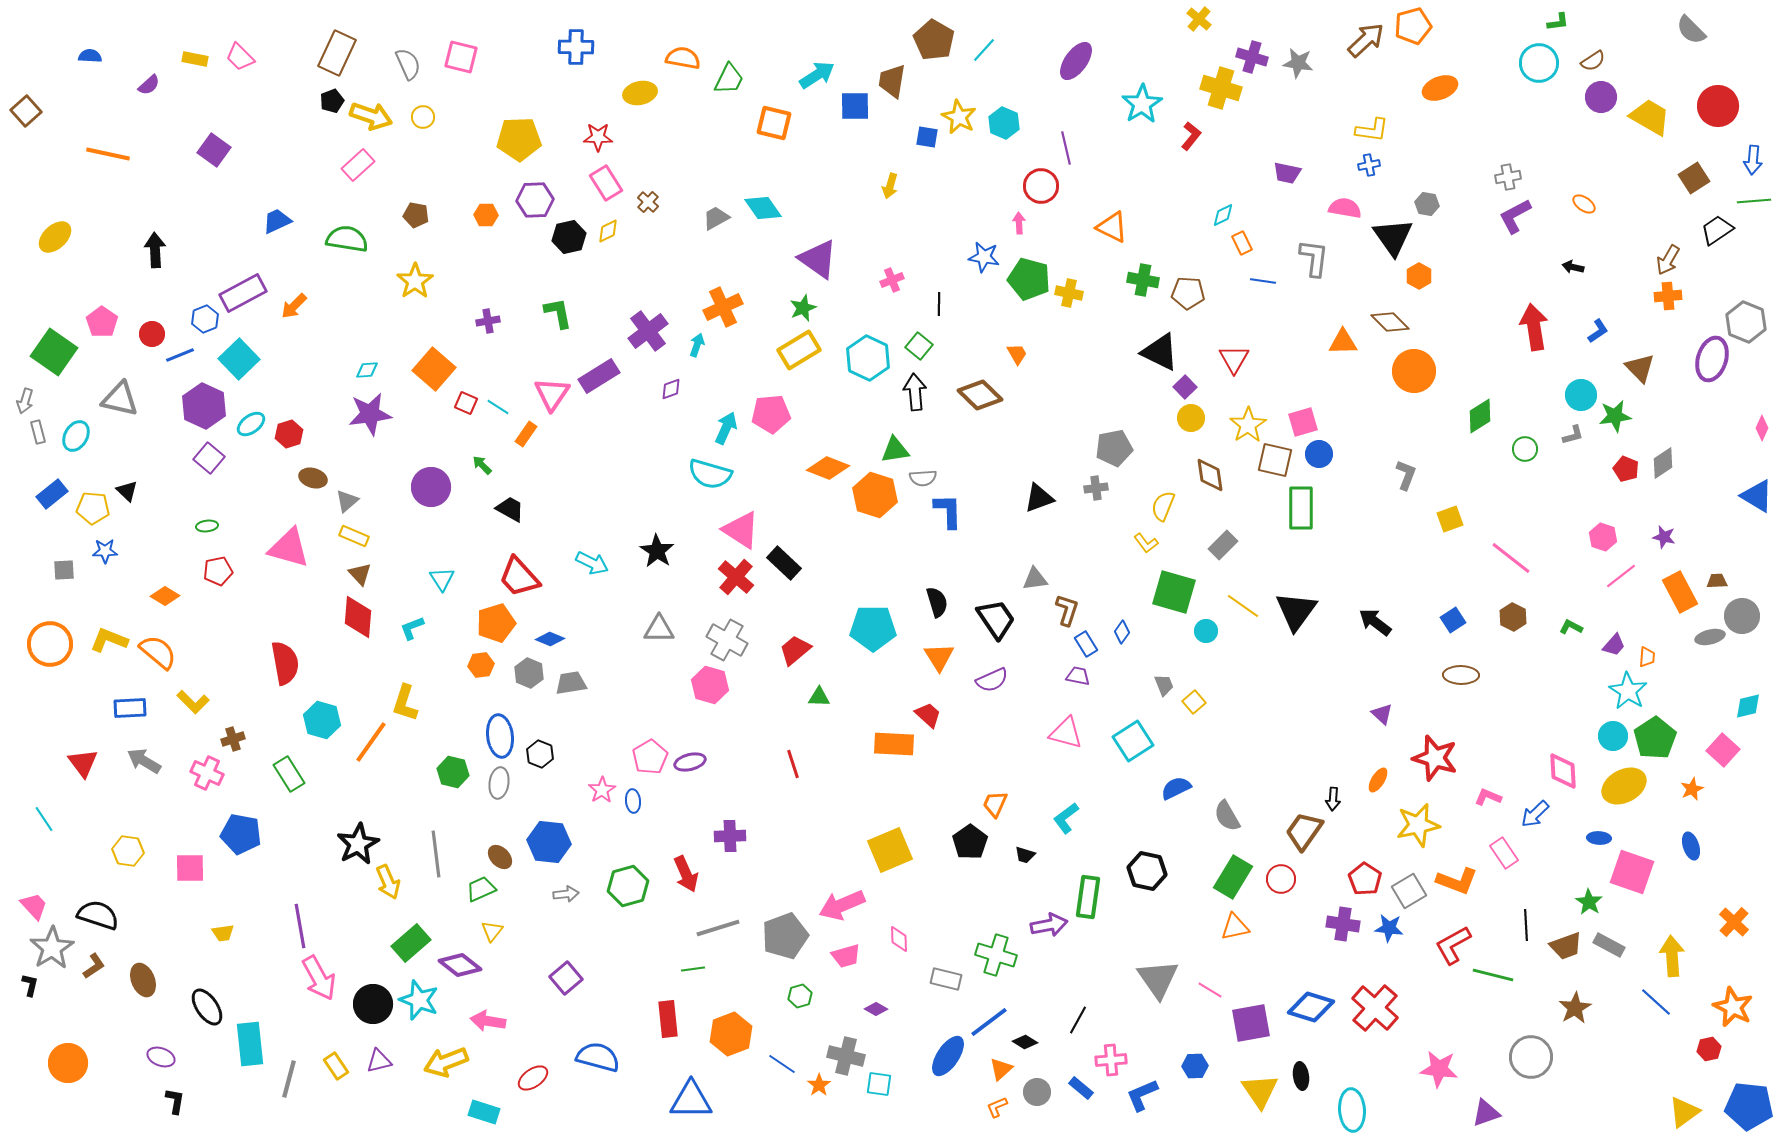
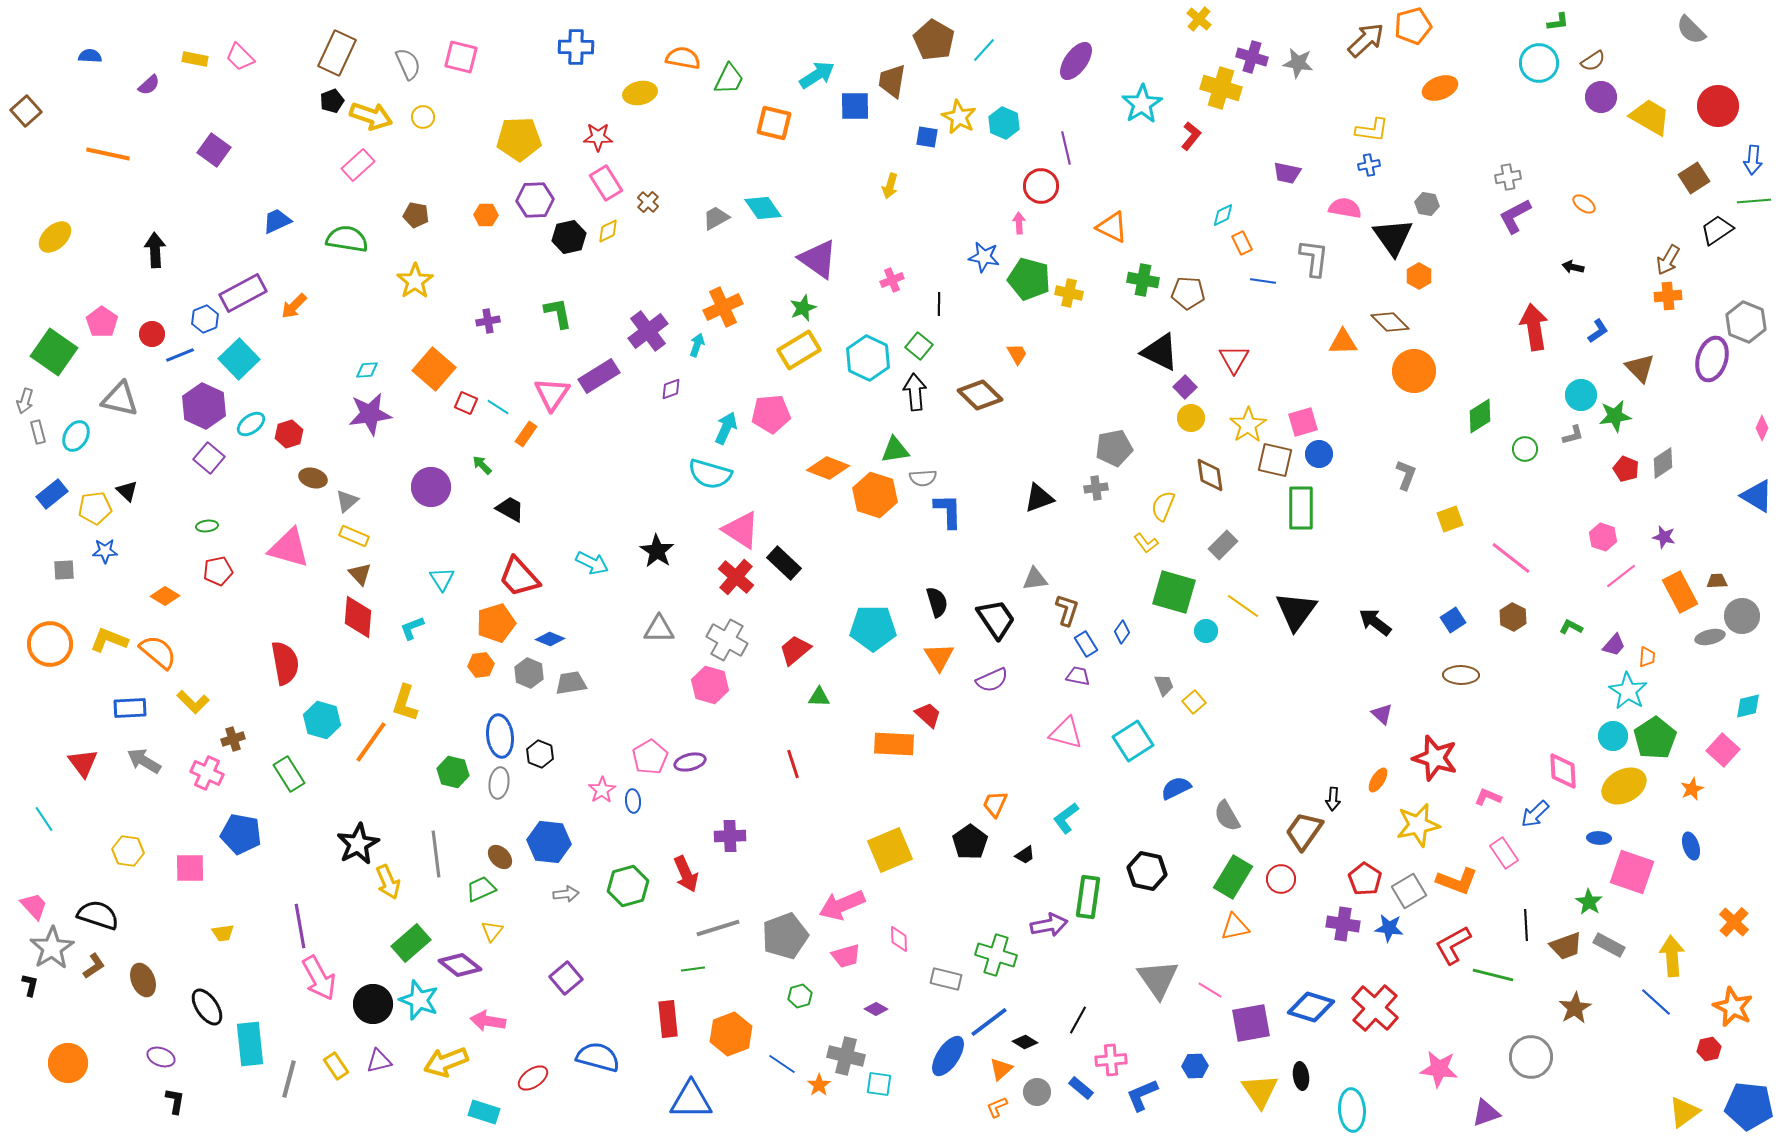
yellow pentagon at (93, 508): moved 2 px right; rotated 12 degrees counterclockwise
black trapezoid at (1025, 855): rotated 50 degrees counterclockwise
